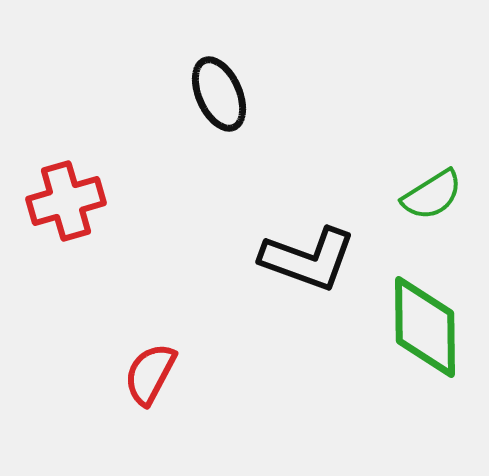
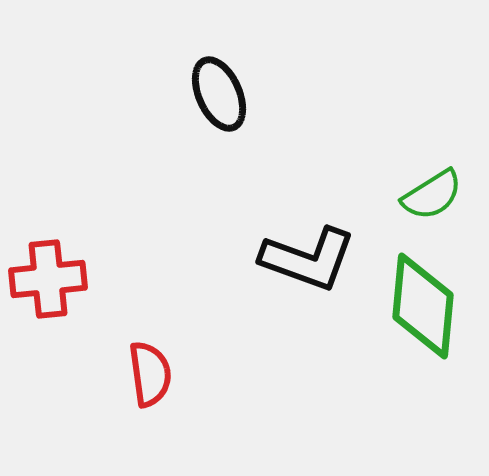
red cross: moved 18 px left, 78 px down; rotated 10 degrees clockwise
green diamond: moved 2 px left, 21 px up; rotated 6 degrees clockwise
red semicircle: rotated 144 degrees clockwise
